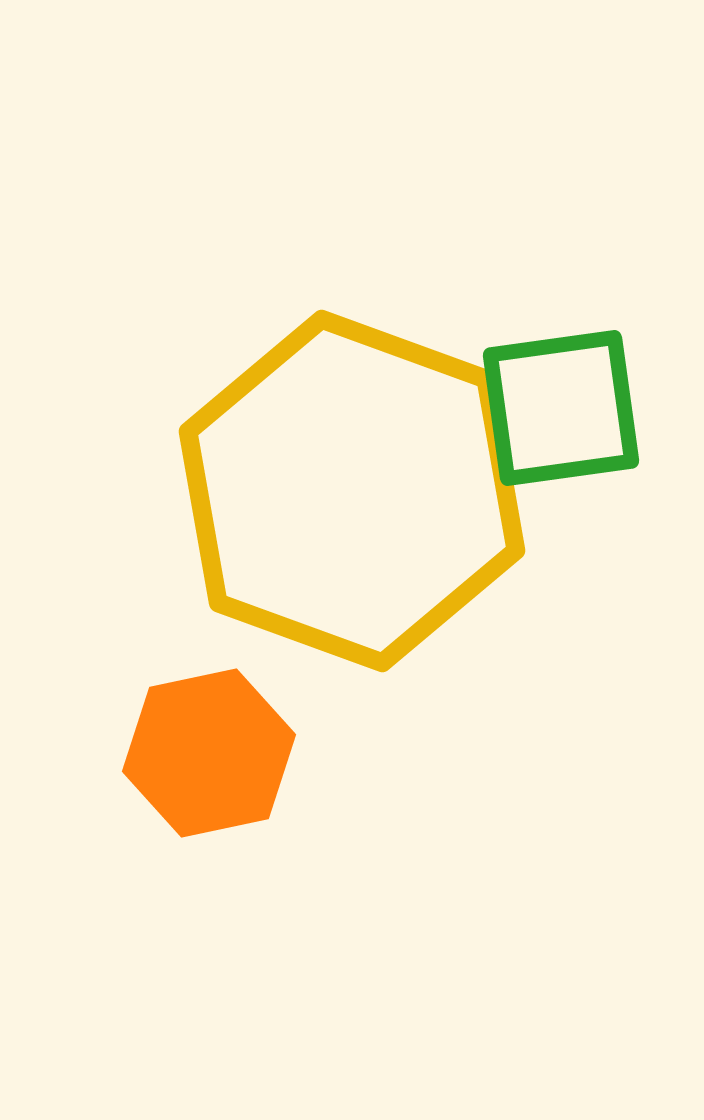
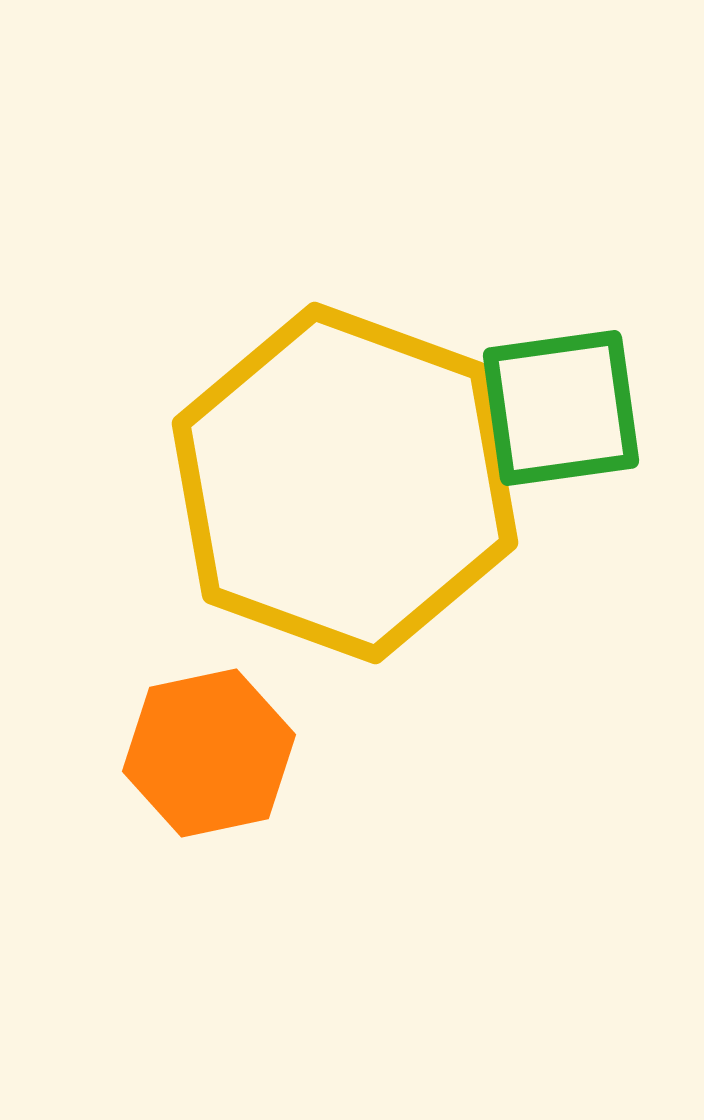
yellow hexagon: moved 7 px left, 8 px up
